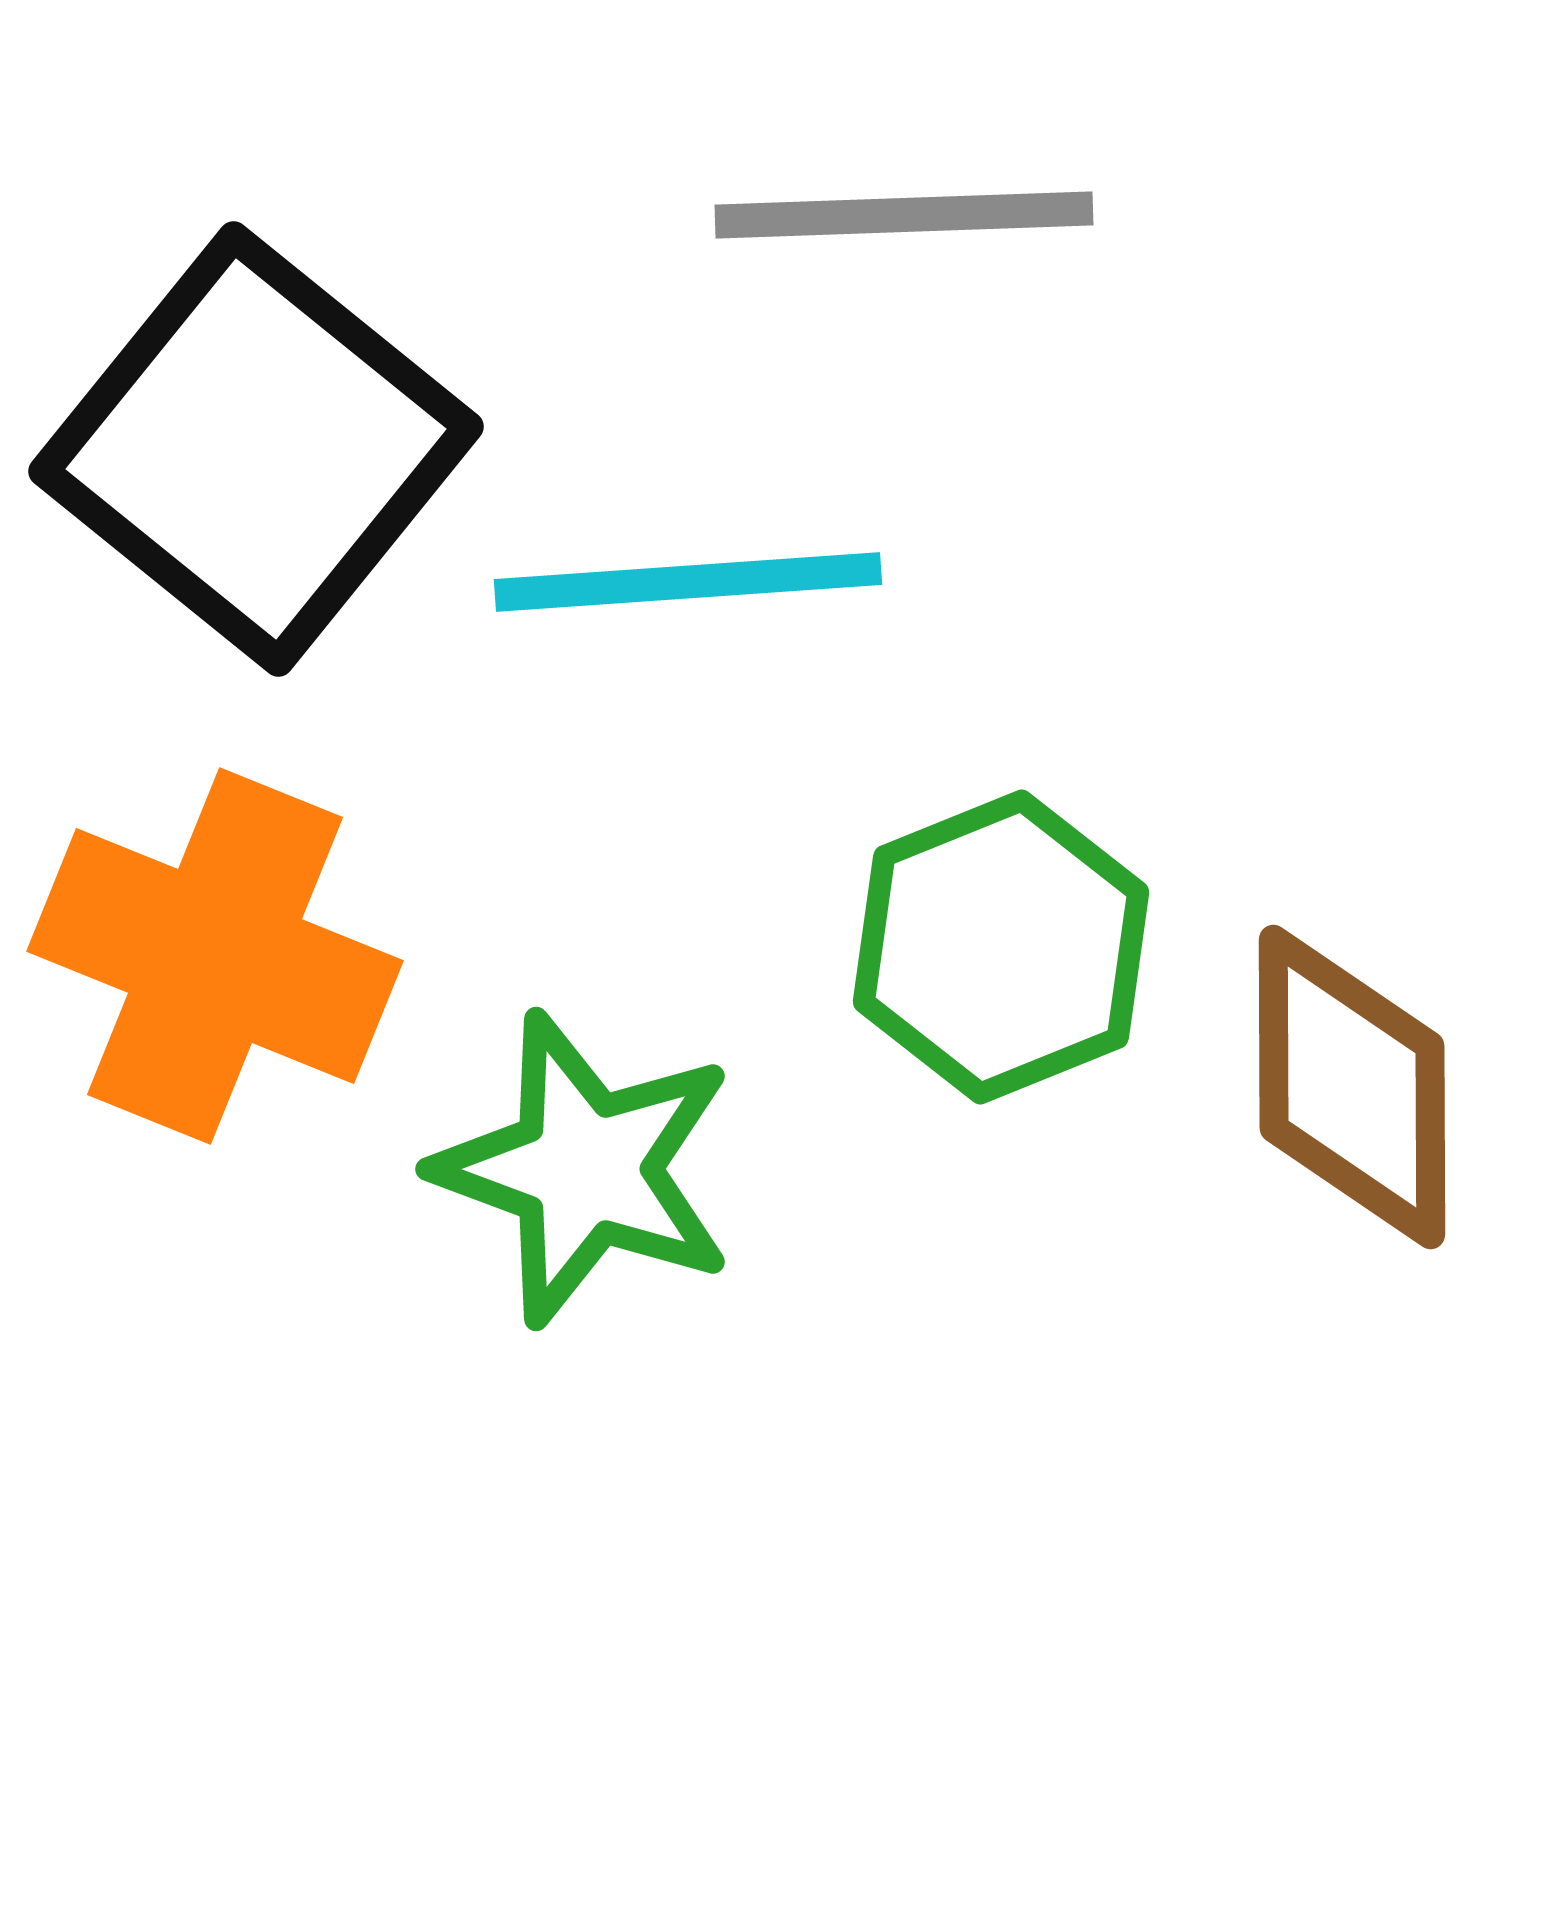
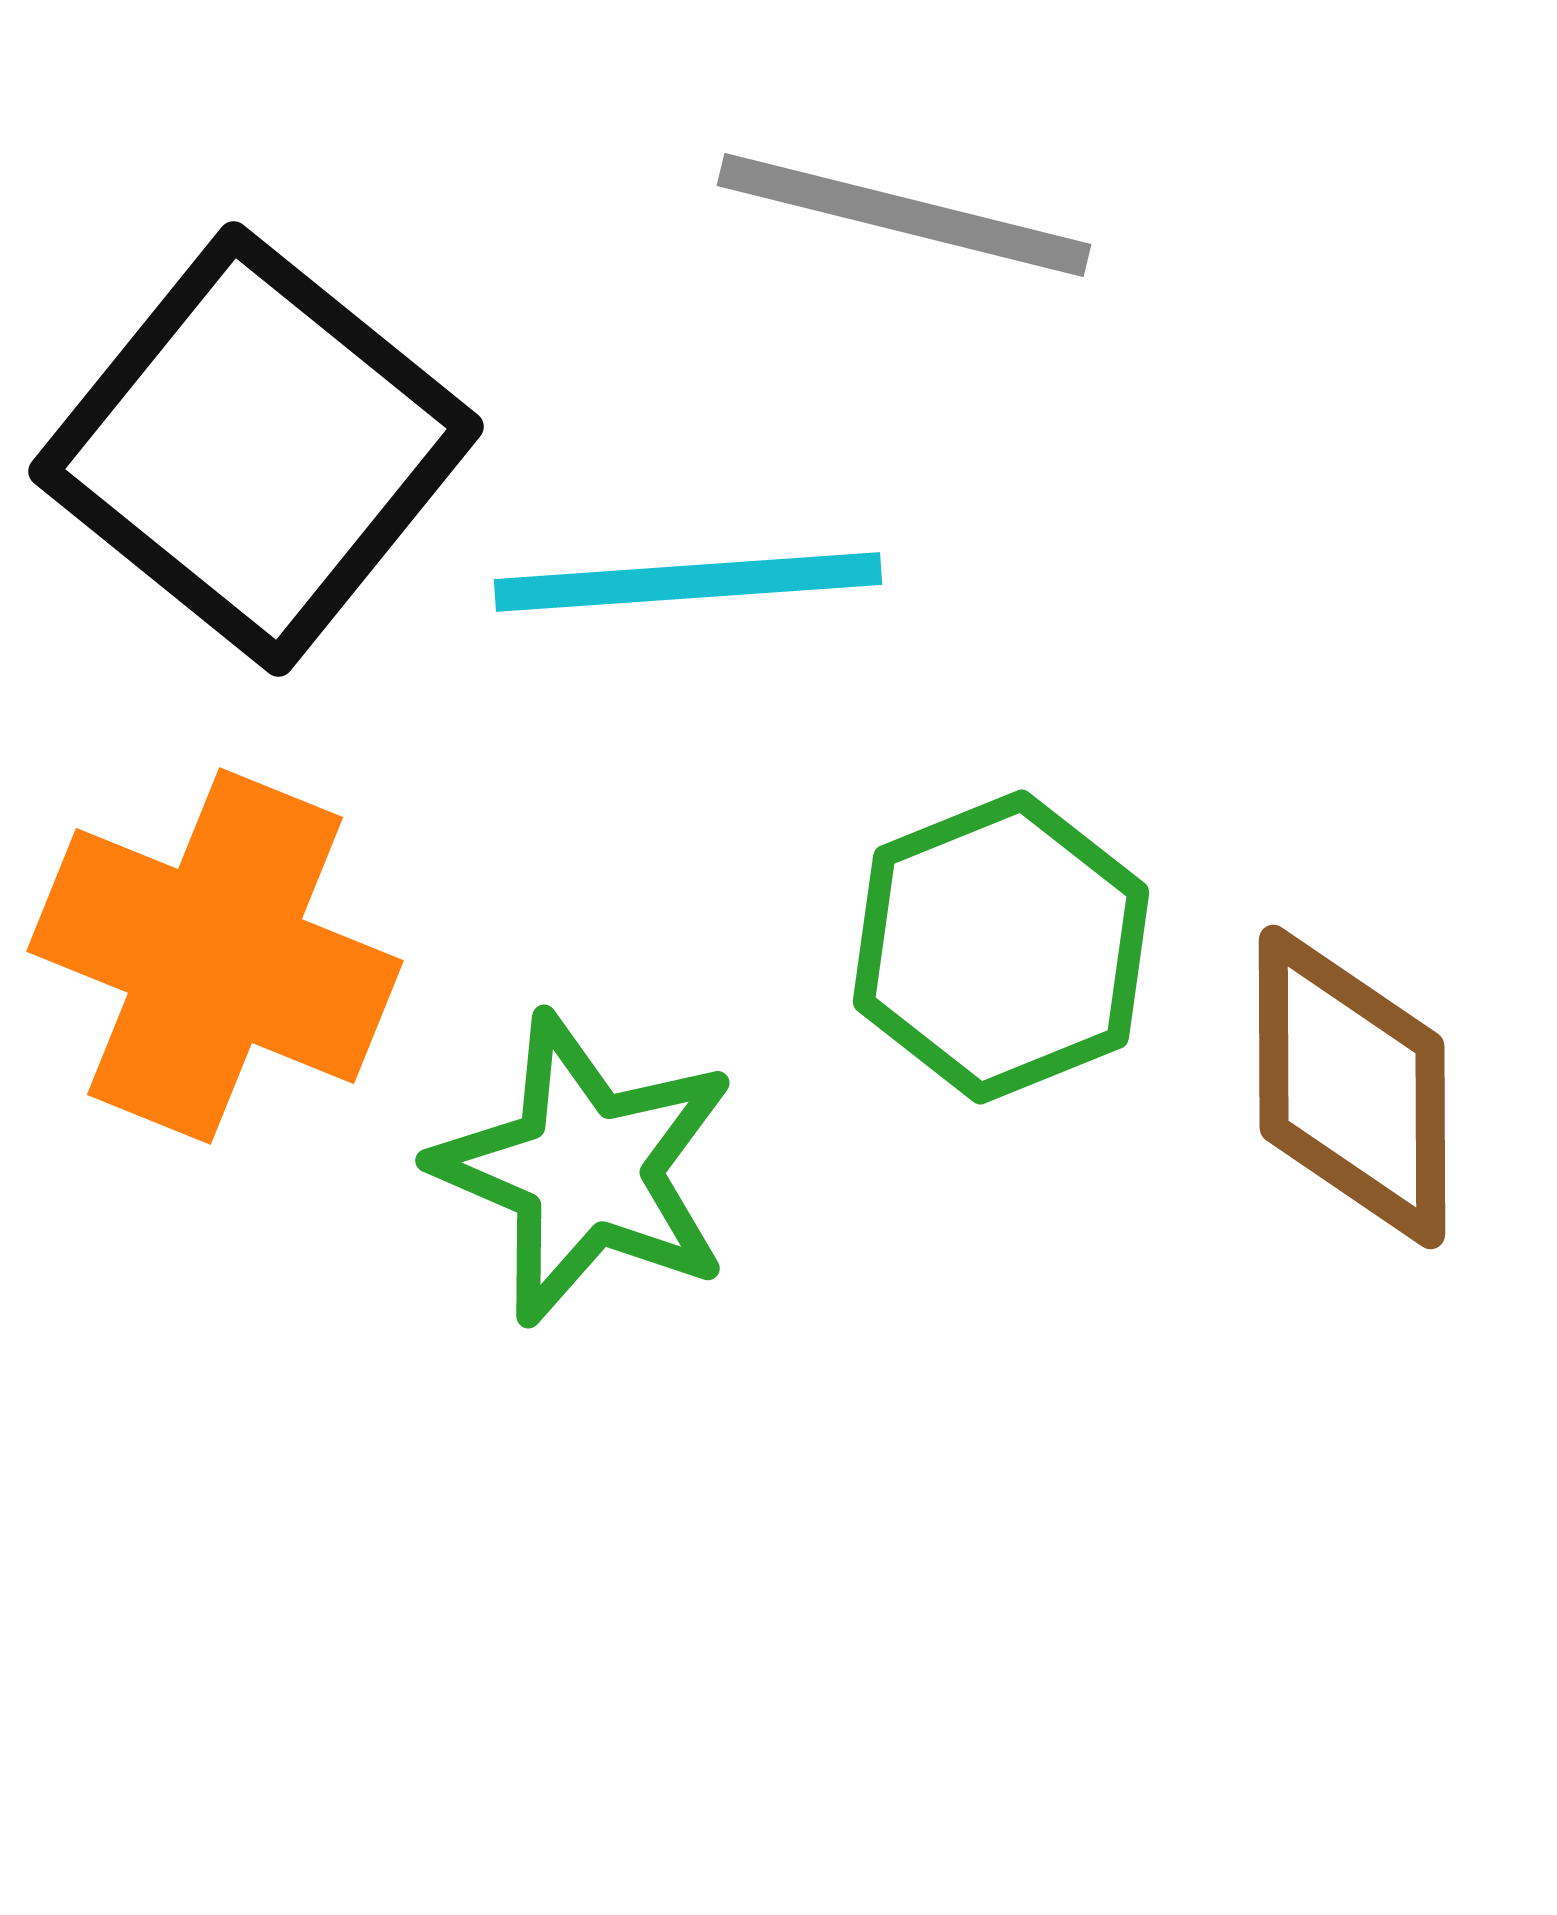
gray line: rotated 16 degrees clockwise
green star: rotated 3 degrees clockwise
